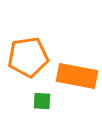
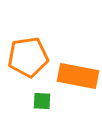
orange rectangle: moved 1 px right
